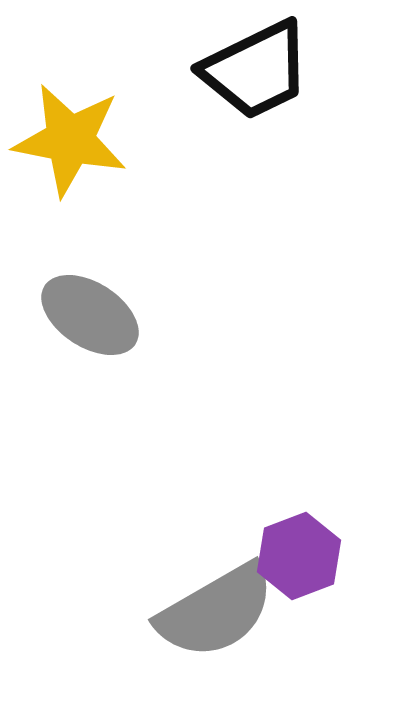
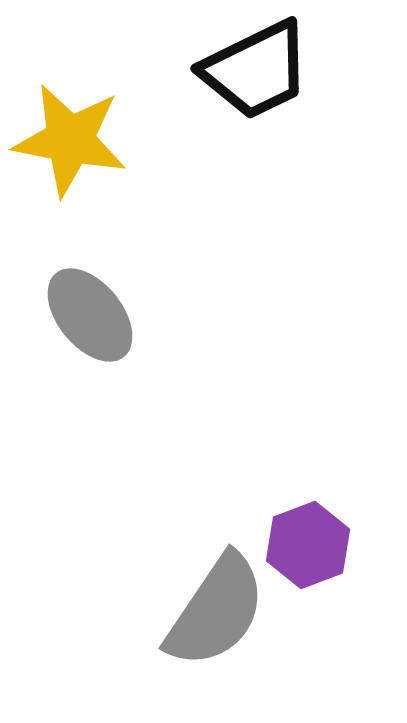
gray ellipse: rotated 18 degrees clockwise
purple hexagon: moved 9 px right, 11 px up
gray semicircle: rotated 26 degrees counterclockwise
